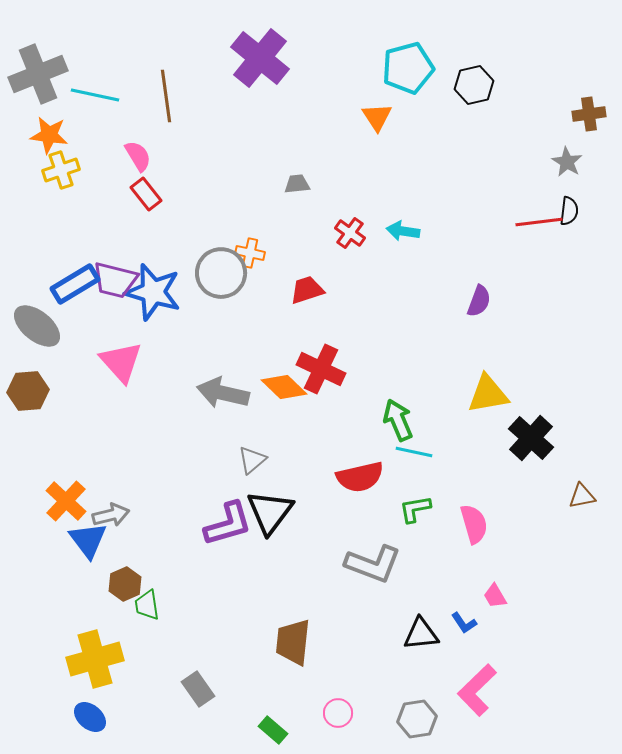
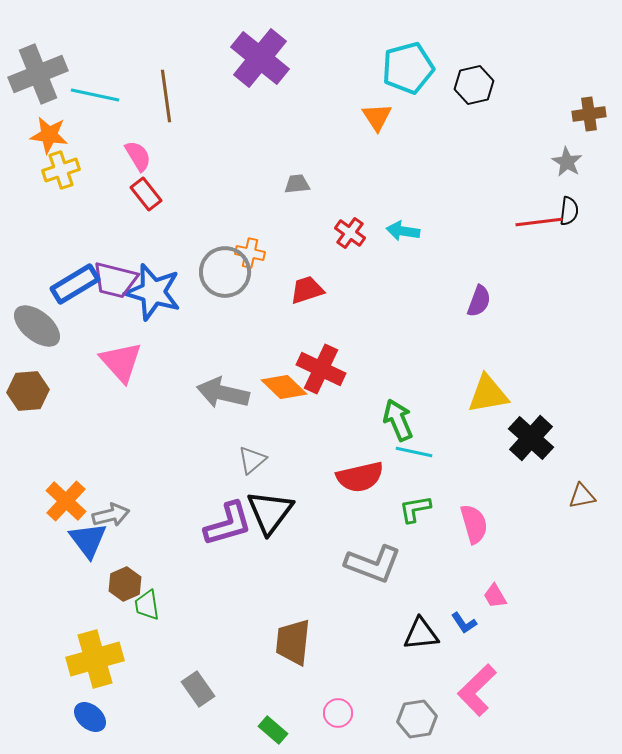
gray circle at (221, 273): moved 4 px right, 1 px up
